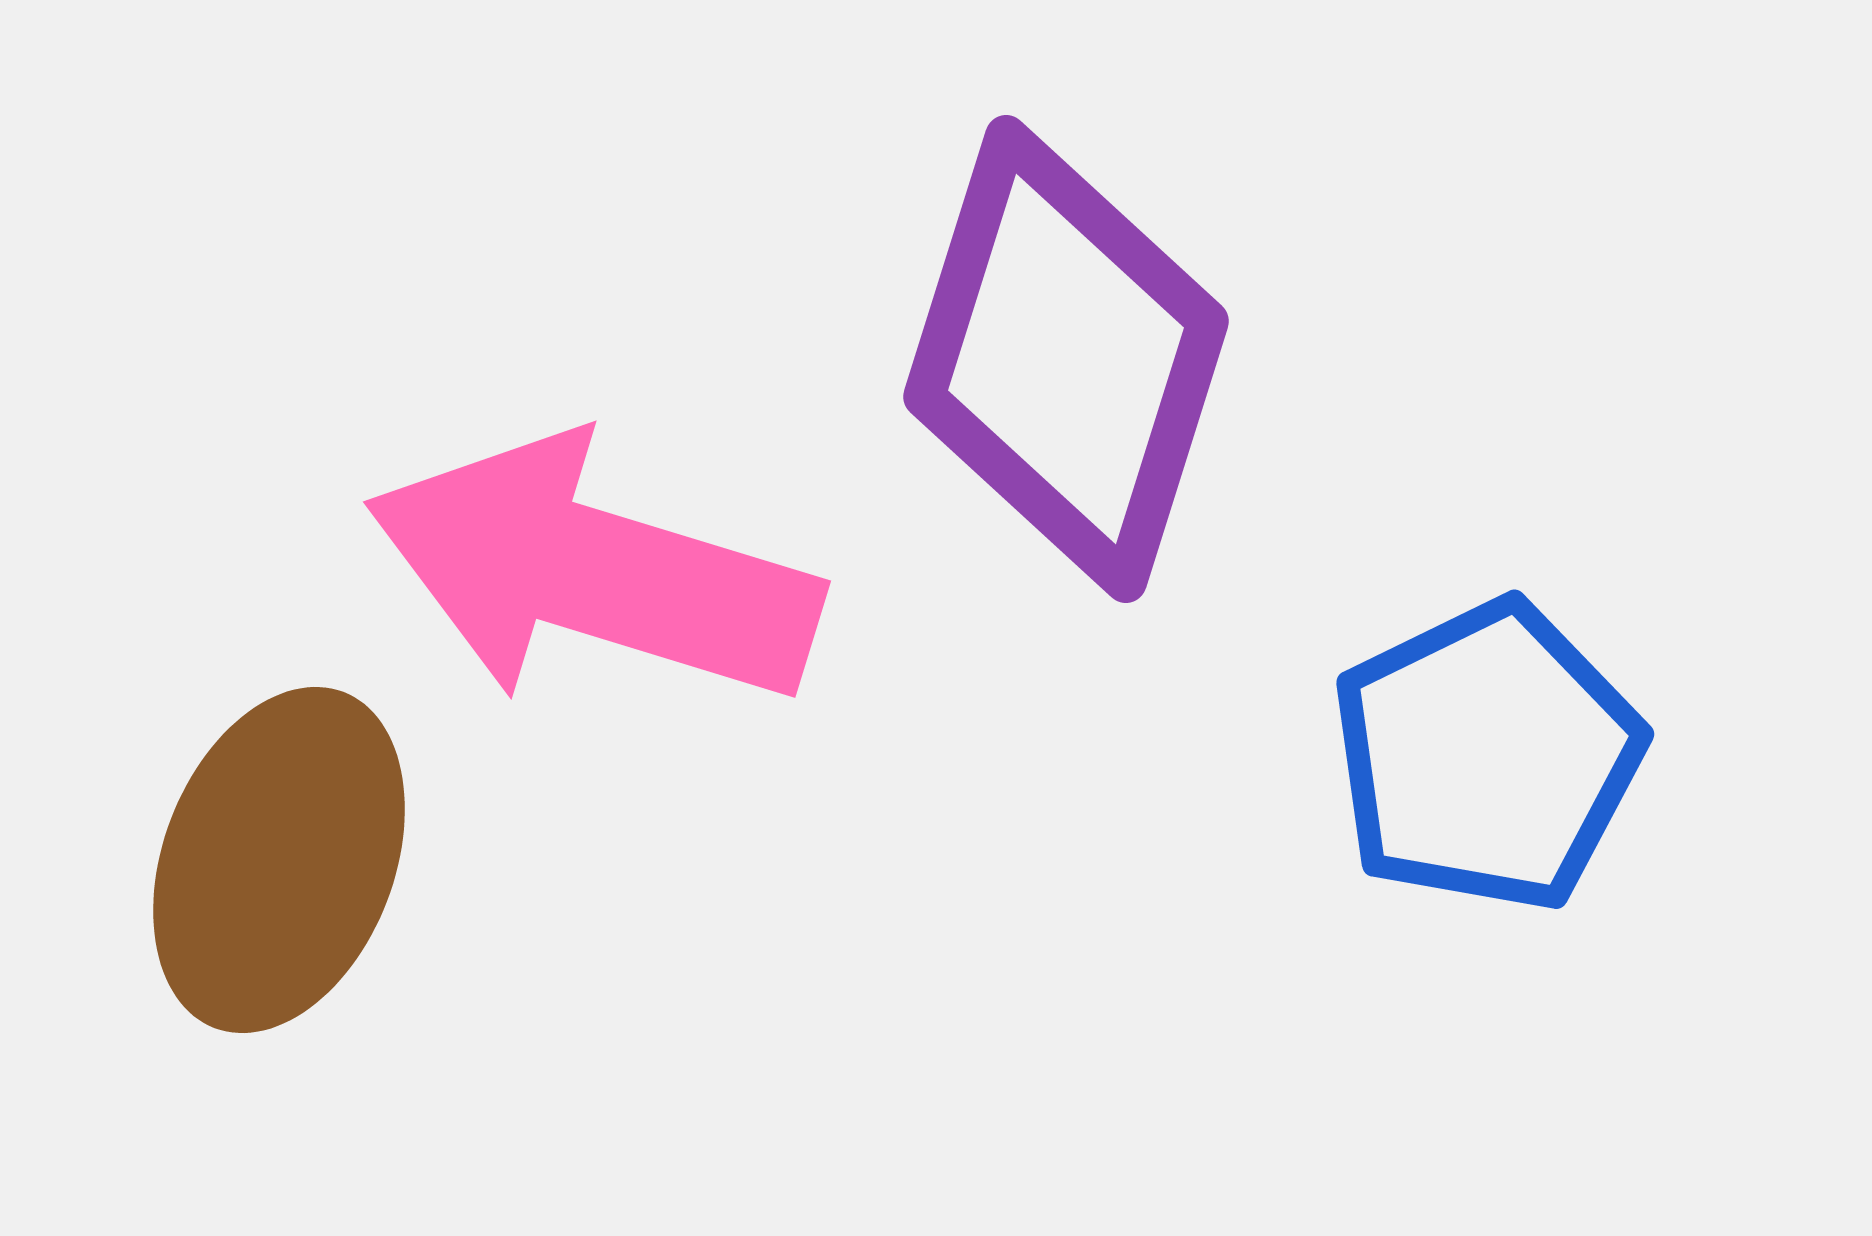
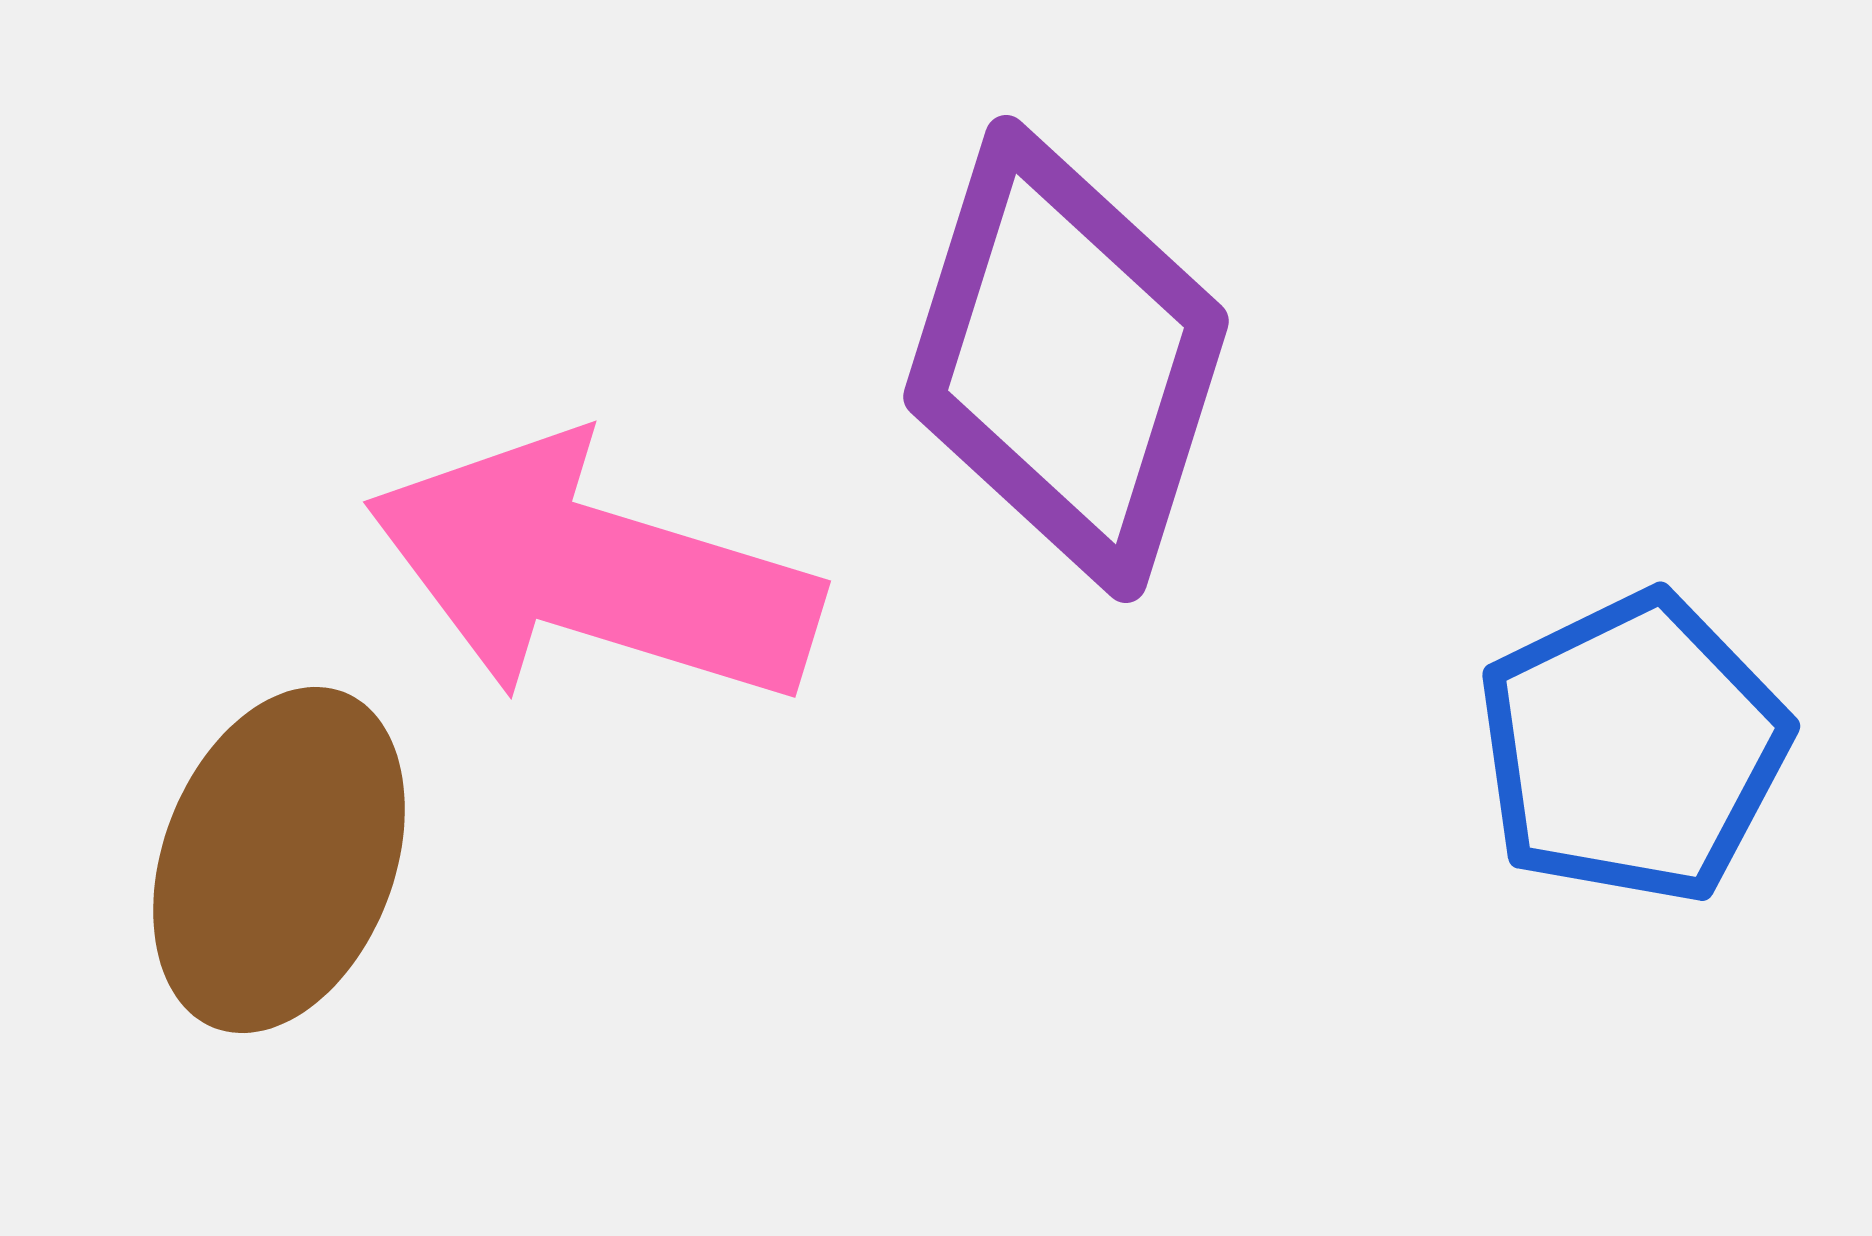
blue pentagon: moved 146 px right, 8 px up
